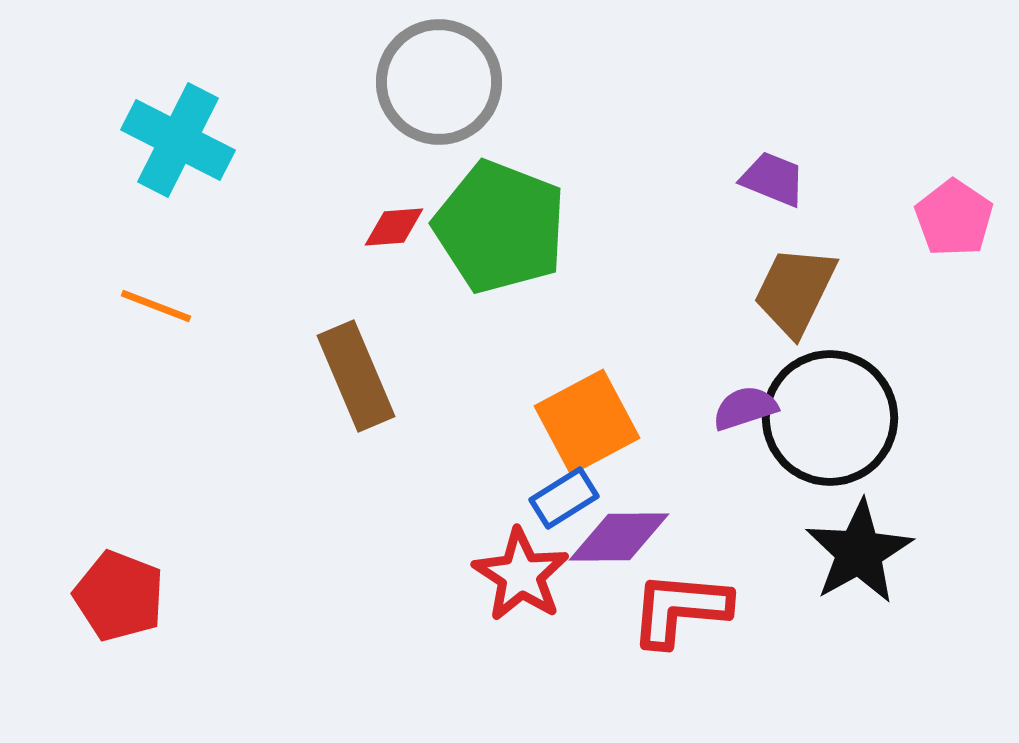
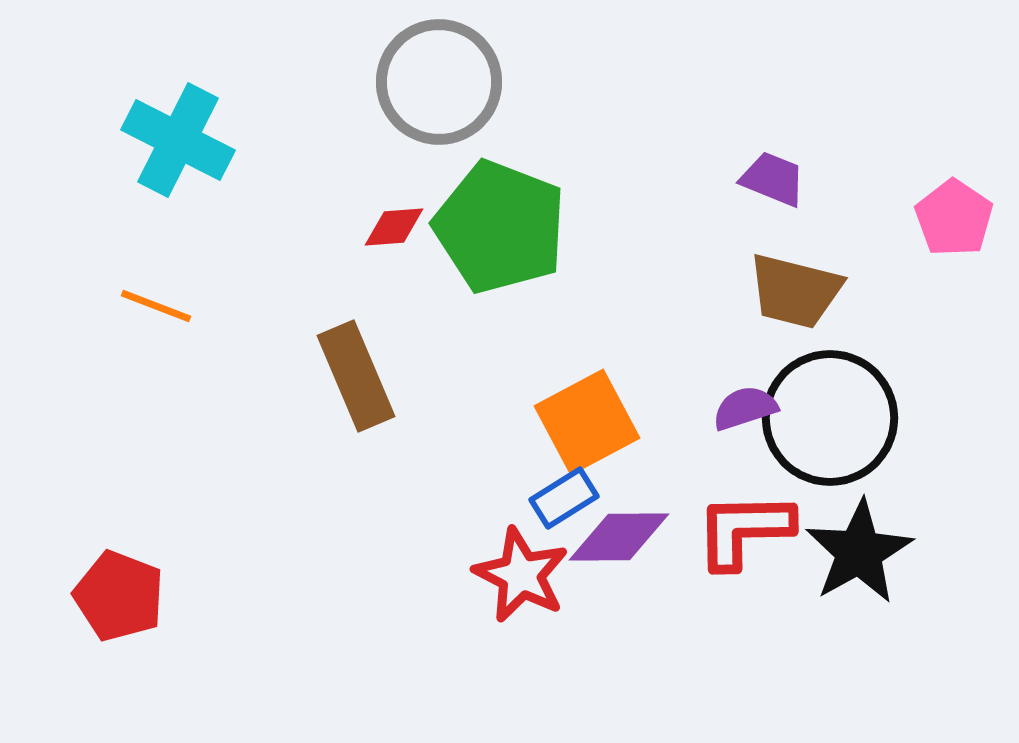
brown trapezoid: rotated 102 degrees counterclockwise
red star: rotated 6 degrees counterclockwise
red L-shape: moved 64 px right, 79 px up; rotated 6 degrees counterclockwise
